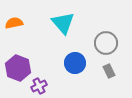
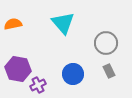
orange semicircle: moved 1 px left, 1 px down
blue circle: moved 2 px left, 11 px down
purple hexagon: moved 1 px down; rotated 10 degrees counterclockwise
purple cross: moved 1 px left, 1 px up
